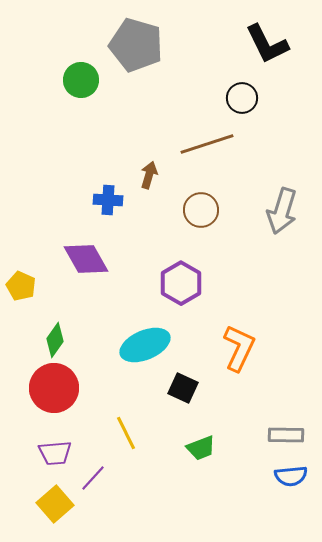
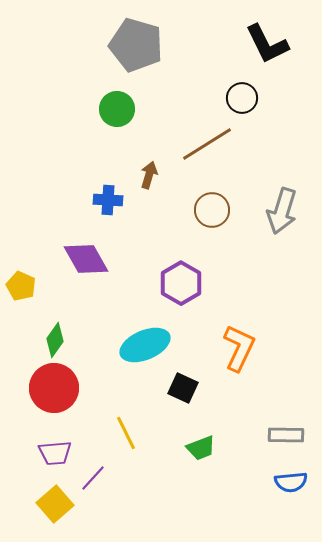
green circle: moved 36 px right, 29 px down
brown line: rotated 14 degrees counterclockwise
brown circle: moved 11 px right
blue semicircle: moved 6 px down
